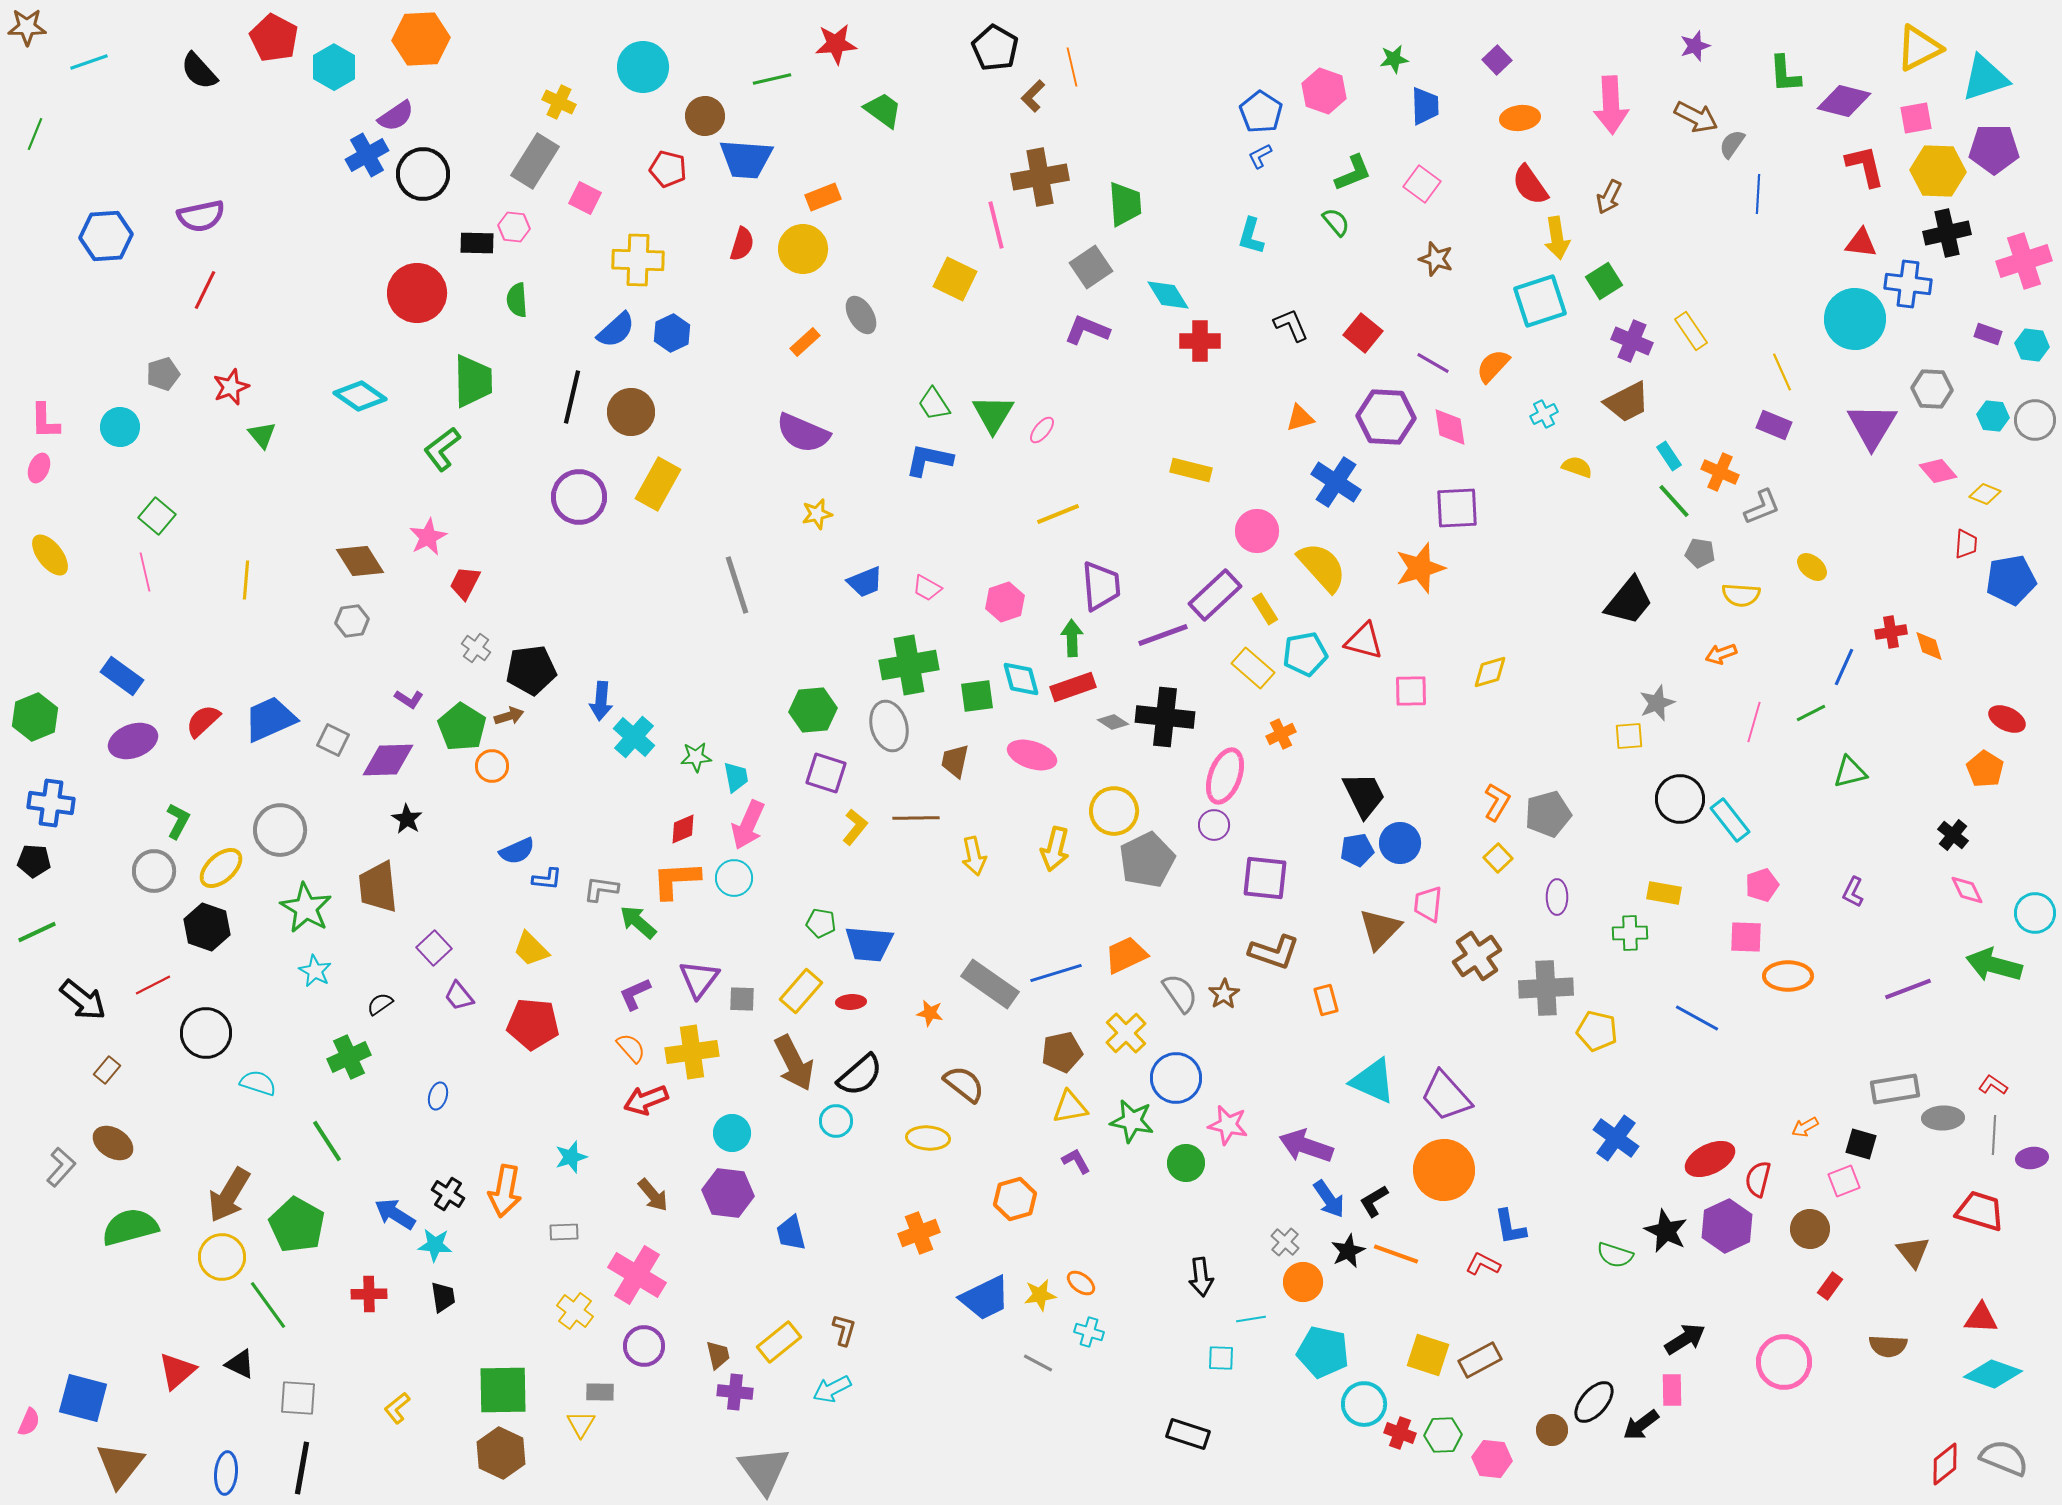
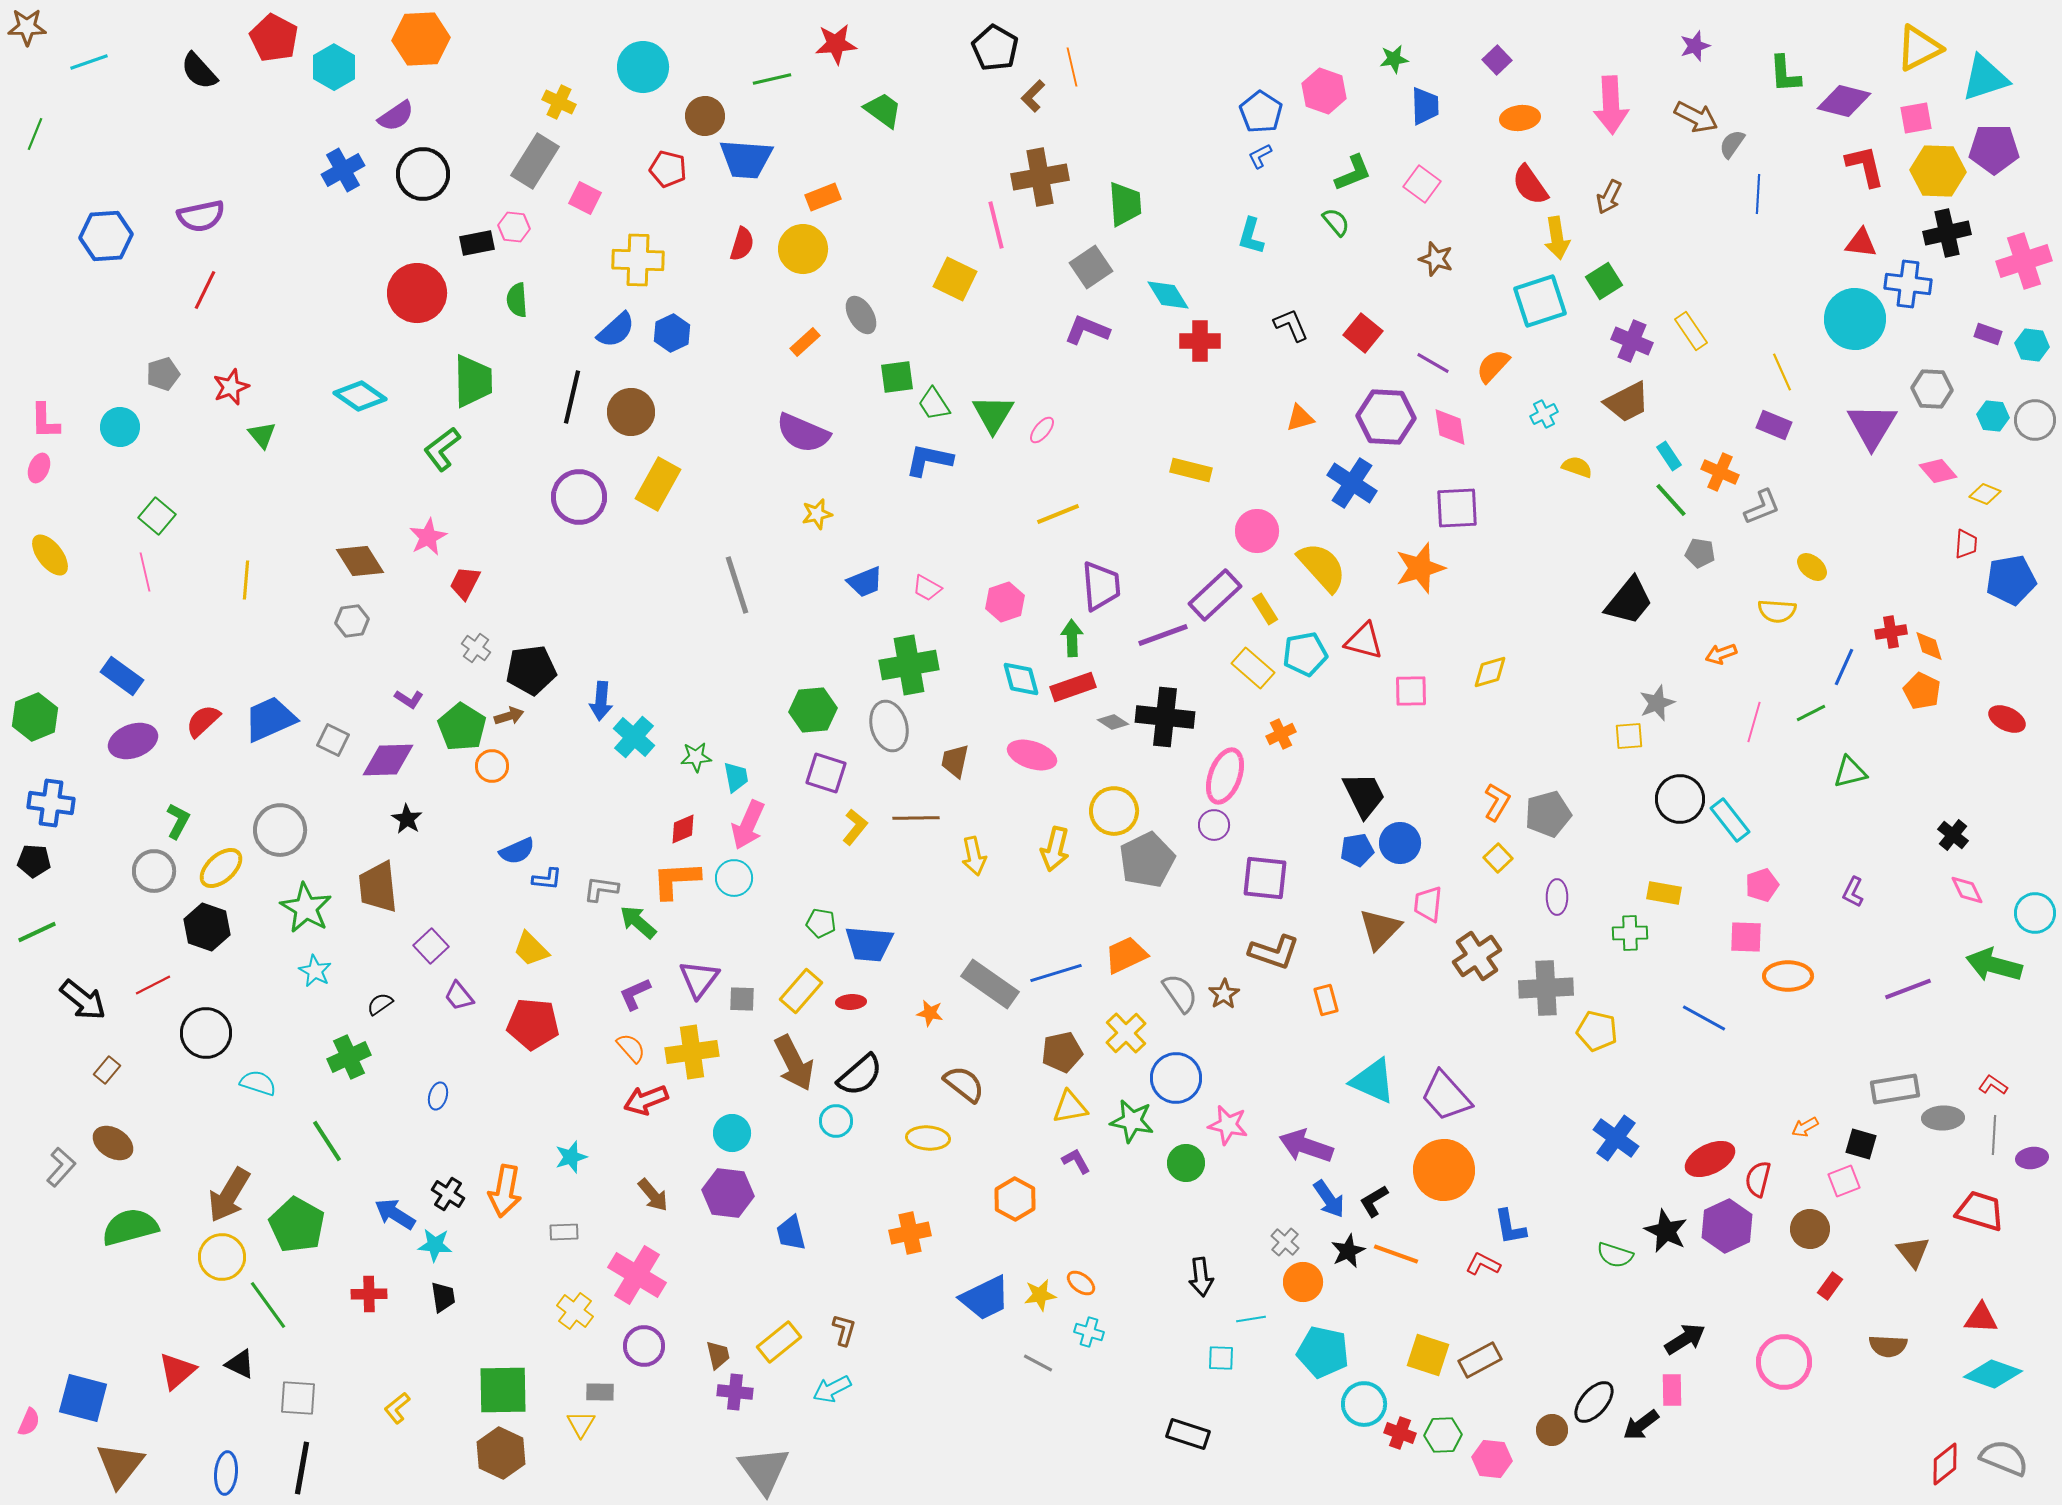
blue cross at (367, 155): moved 24 px left, 15 px down
black rectangle at (477, 243): rotated 12 degrees counterclockwise
blue cross at (1336, 482): moved 16 px right, 1 px down
green line at (1674, 501): moved 3 px left, 1 px up
yellow semicircle at (1741, 595): moved 36 px right, 16 px down
green square at (977, 696): moved 80 px left, 319 px up
orange pentagon at (1985, 769): moved 63 px left, 78 px up; rotated 6 degrees counterclockwise
purple square at (434, 948): moved 3 px left, 2 px up
blue line at (1697, 1018): moved 7 px right
orange hexagon at (1015, 1199): rotated 15 degrees counterclockwise
orange cross at (919, 1233): moved 9 px left; rotated 9 degrees clockwise
